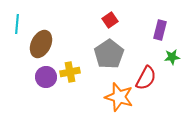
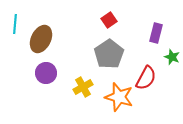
red square: moved 1 px left
cyan line: moved 2 px left
purple rectangle: moved 4 px left, 3 px down
brown ellipse: moved 5 px up
green star: rotated 28 degrees clockwise
yellow cross: moved 13 px right, 15 px down; rotated 18 degrees counterclockwise
purple circle: moved 4 px up
